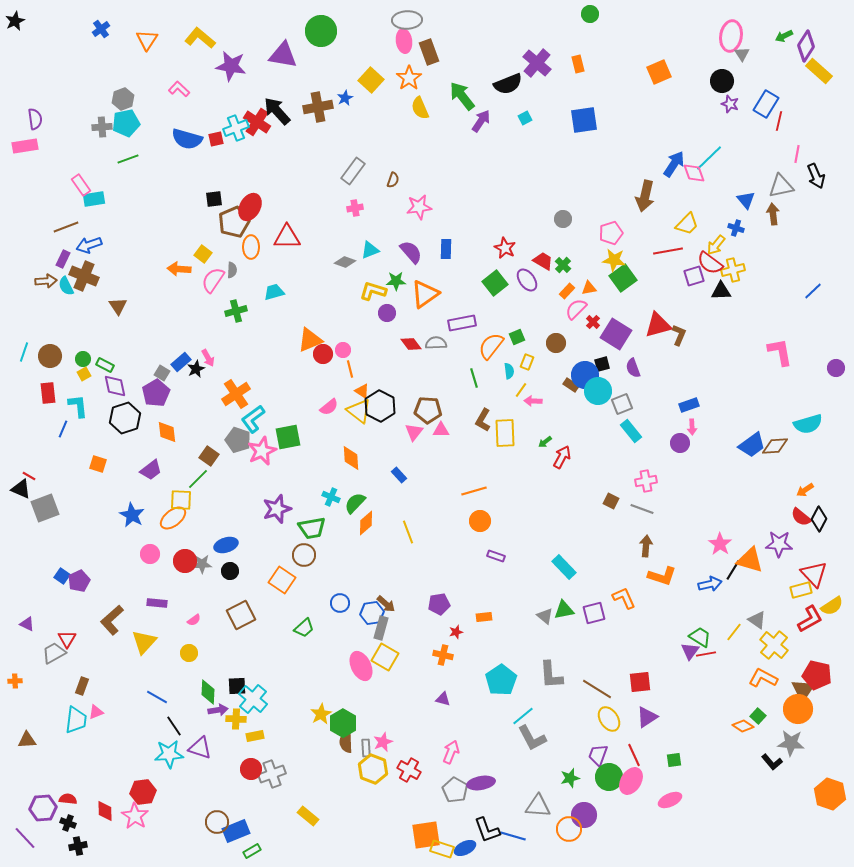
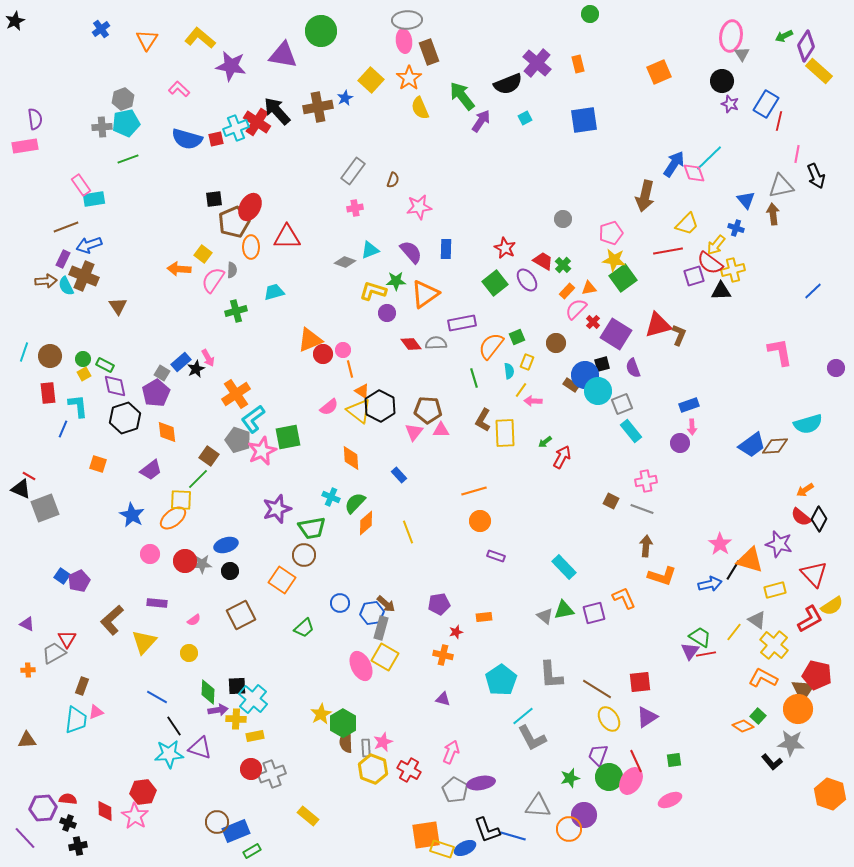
purple star at (779, 544): rotated 12 degrees clockwise
yellow rectangle at (801, 590): moved 26 px left
orange cross at (15, 681): moved 13 px right, 11 px up
red line at (634, 755): moved 2 px right, 6 px down
